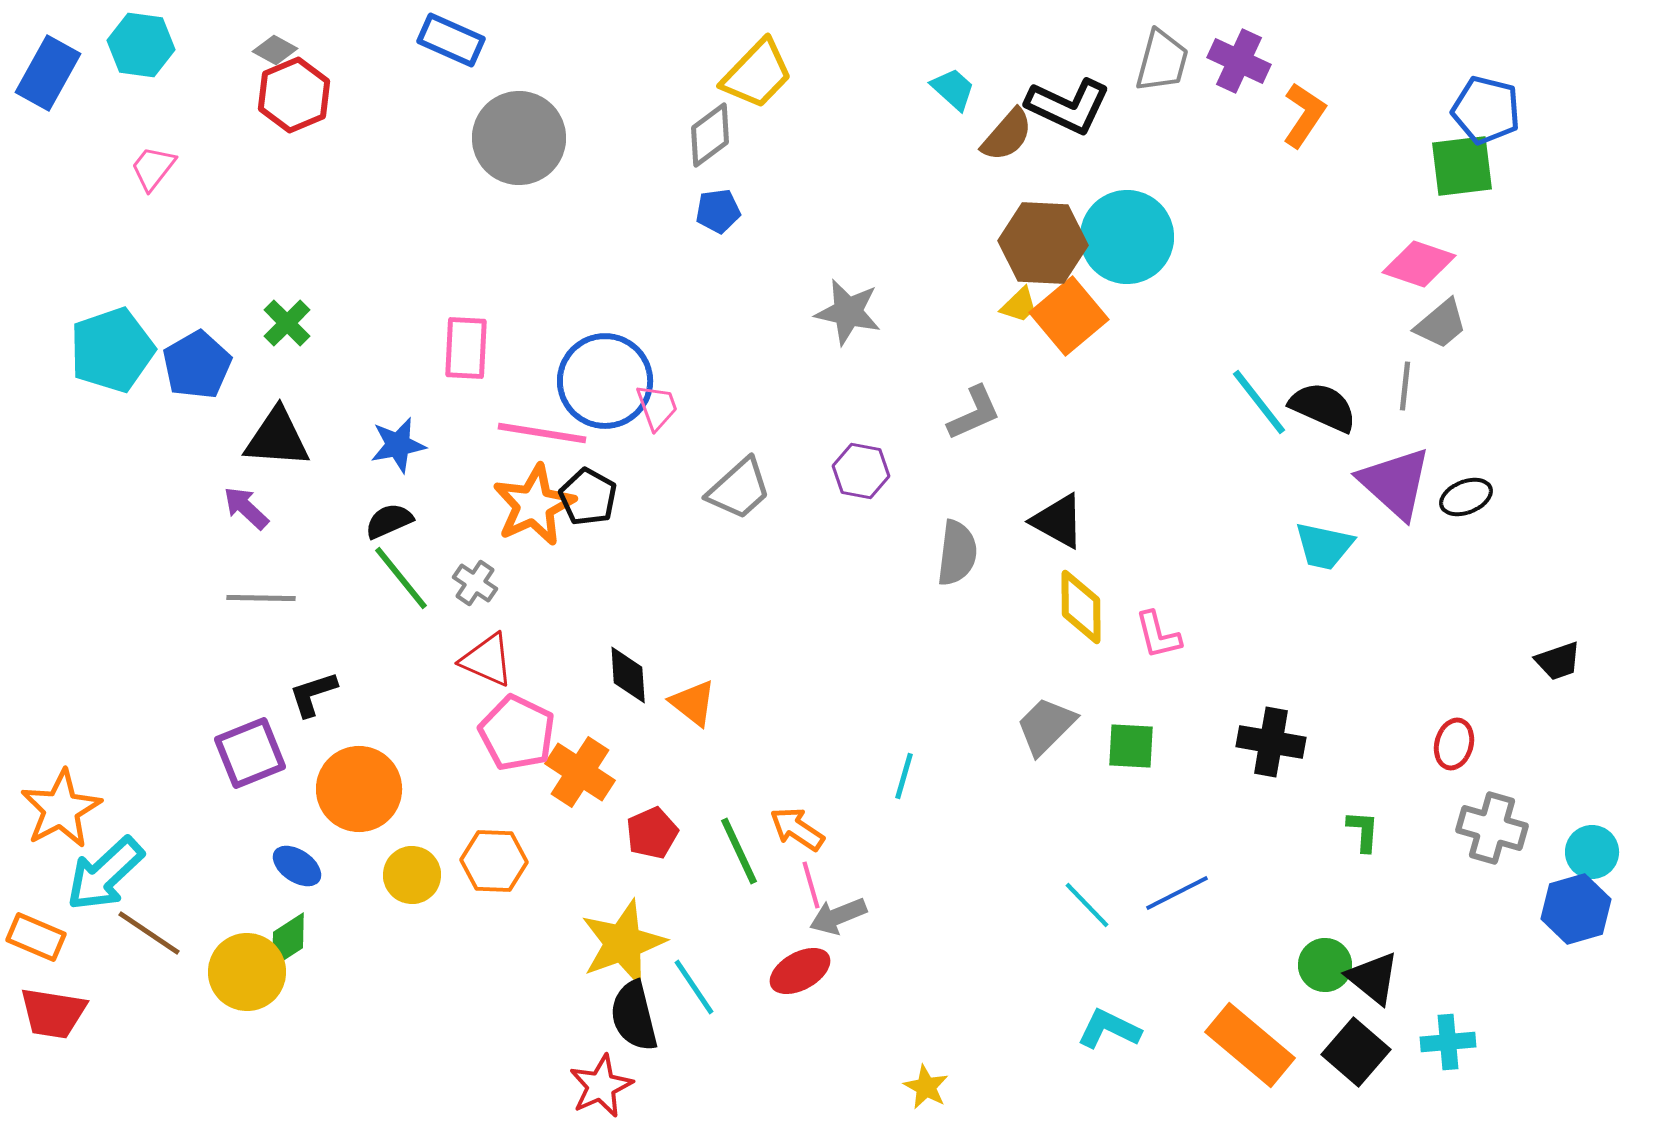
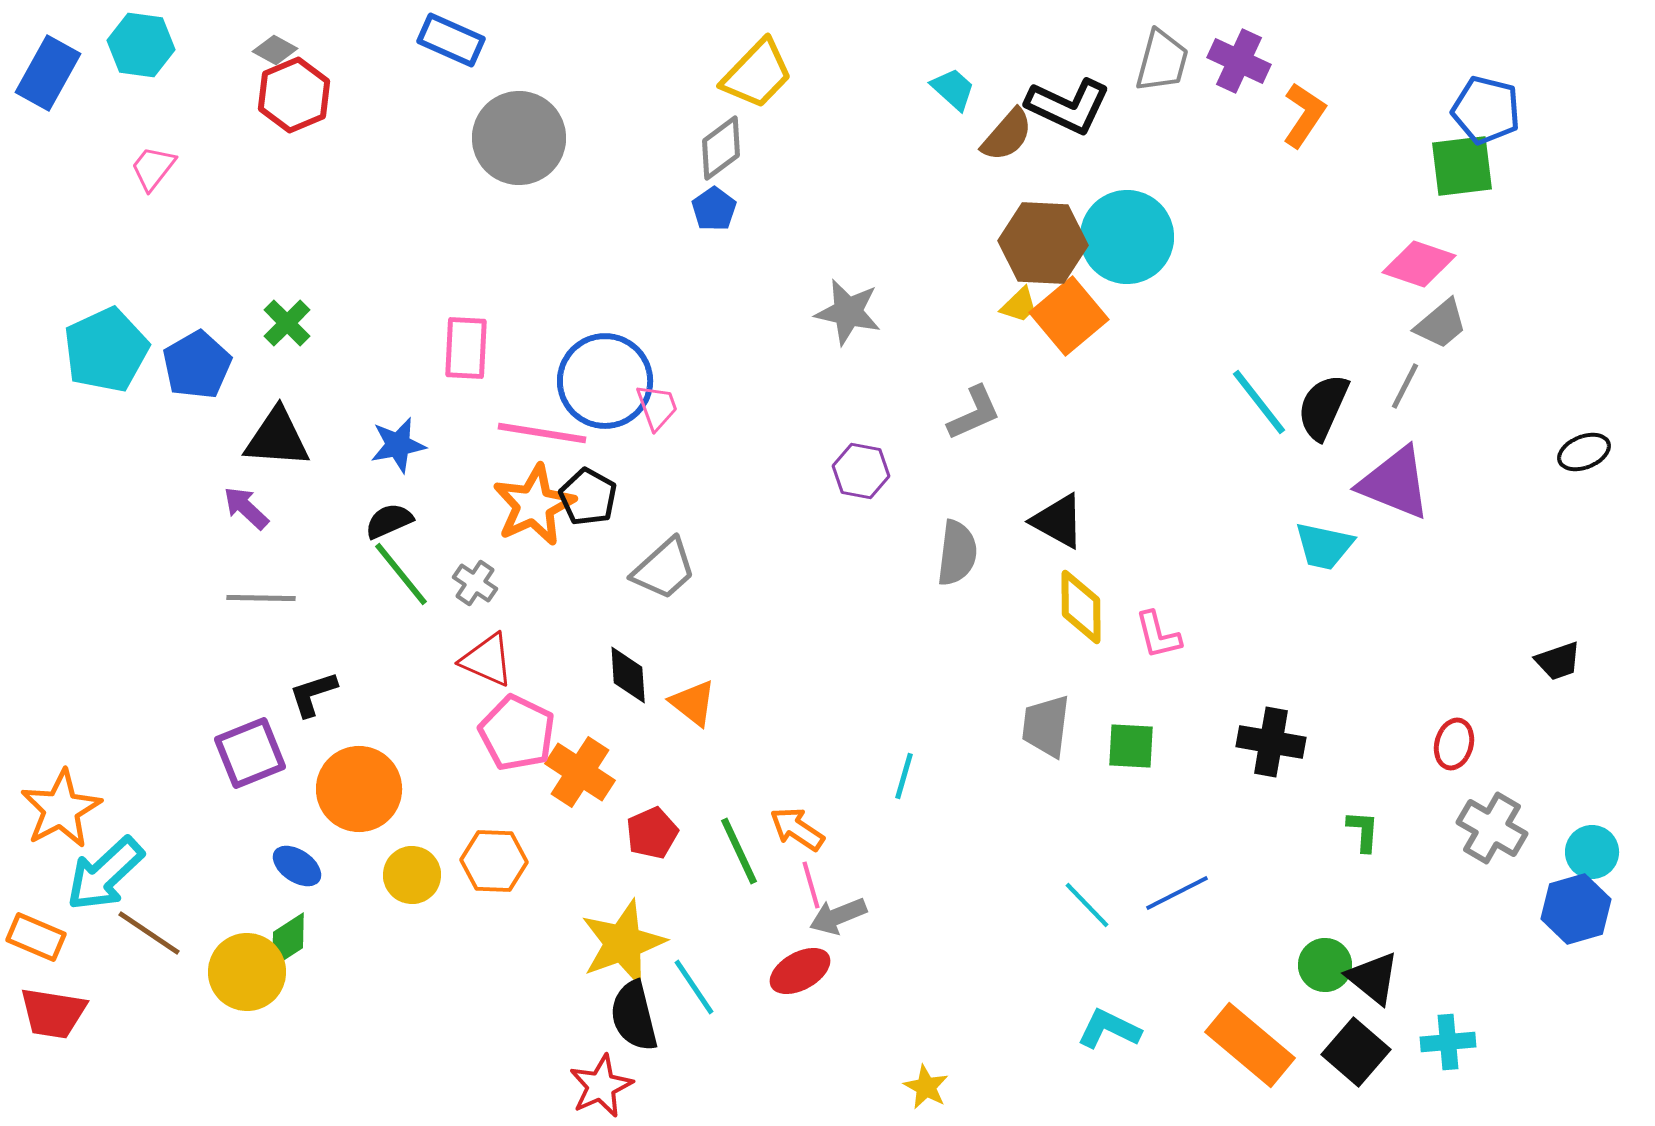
gray diamond at (710, 135): moved 11 px right, 13 px down
blue pentagon at (718, 211): moved 4 px left, 2 px up; rotated 27 degrees counterclockwise
cyan pentagon at (112, 350): moved 6 px left; rotated 6 degrees counterclockwise
gray line at (1405, 386): rotated 21 degrees clockwise
black semicircle at (1323, 407): rotated 90 degrees counterclockwise
purple triangle at (1395, 483): rotated 20 degrees counterclockwise
gray trapezoid at (739, 489): moved 75 px left, 80 px down
black ellipse at (1466, 497): moved 118 px right, 45 px up
green line at (401, 578): moved 4 px up
gray trapezoid at (1046, 726): rotated 38 degrees counterclockwise
gray cross at (1492, 828): rotated 14 degrees clockwise
